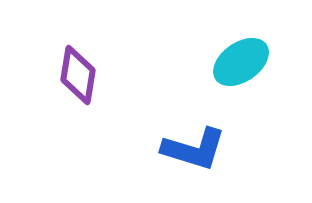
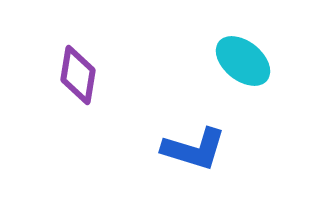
cyan ellipse: moved 2 px right, 1 px up; rotated 74 degrees clockwise
